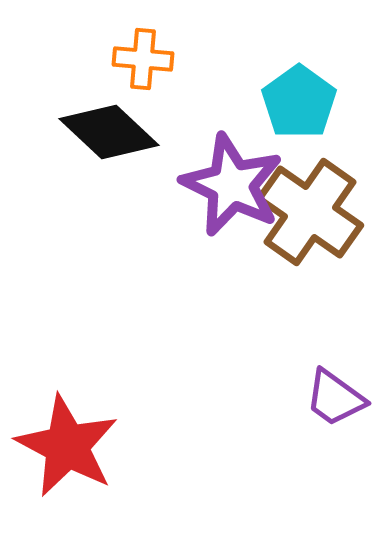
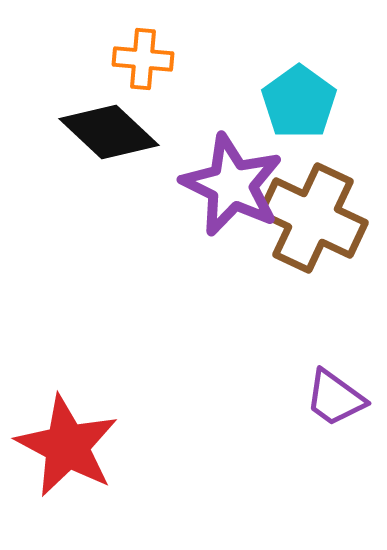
brown cross: moved 3 px right, 6 px down; rotated 10 degrees counterclockwise
